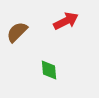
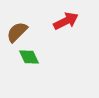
green diamond: moved 20 px left, 13 px up; rotated 20 degrees counterclockwise
